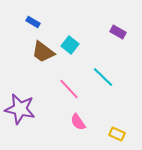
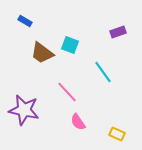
blue rectangle: moved 8 px left, 1 px up
purple rectangle: rotated 49 degrees counterclockwise
cyan square: rotated 18 degrees counterclockwise
brown trapezoid: moved 1 px left, 1 px down
cyan line: moved 5 px up; rotated 10 degrees clockwise
pink line: moved 2 px left, 3 px down
purple star: moved 4 px right, 1 px down
